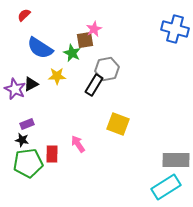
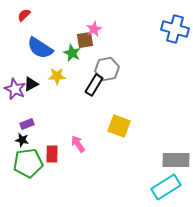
yellow square: moved 1 px right, 2 px down
